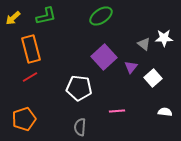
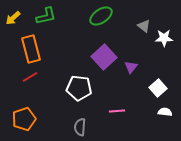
gray triangle: moved 18 px up
white square: moved 5 px right, 10 px down
